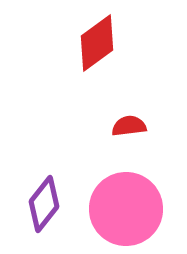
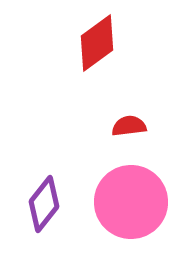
pink circle: moved 5 px right, 7 px up
